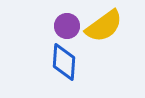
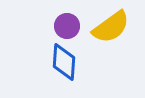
yellow semicircle: moved 7 px right, 1 px down
